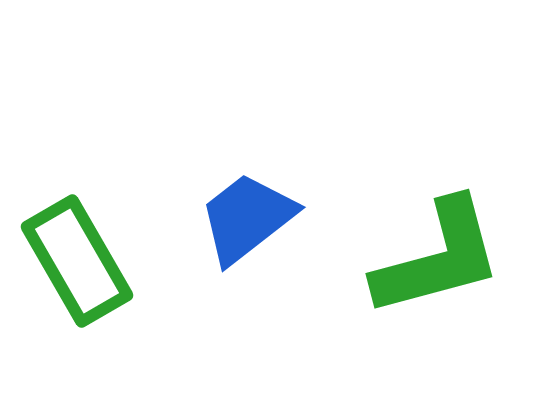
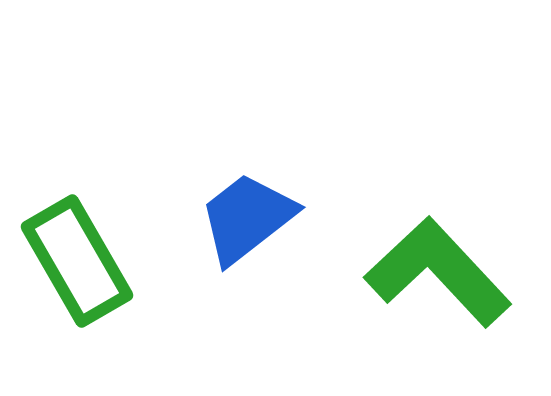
green L-shape: moved 14 px down; rotated 118 degrees counterclockwise
